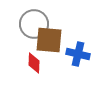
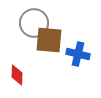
gray circle: moved 1 px up
red diamond: moved 17 px left, 12 px down
